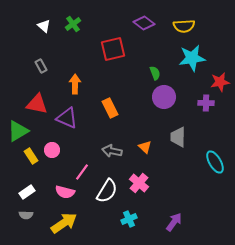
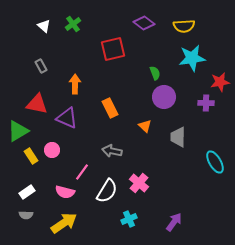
orange triangle: moved 21 px up
